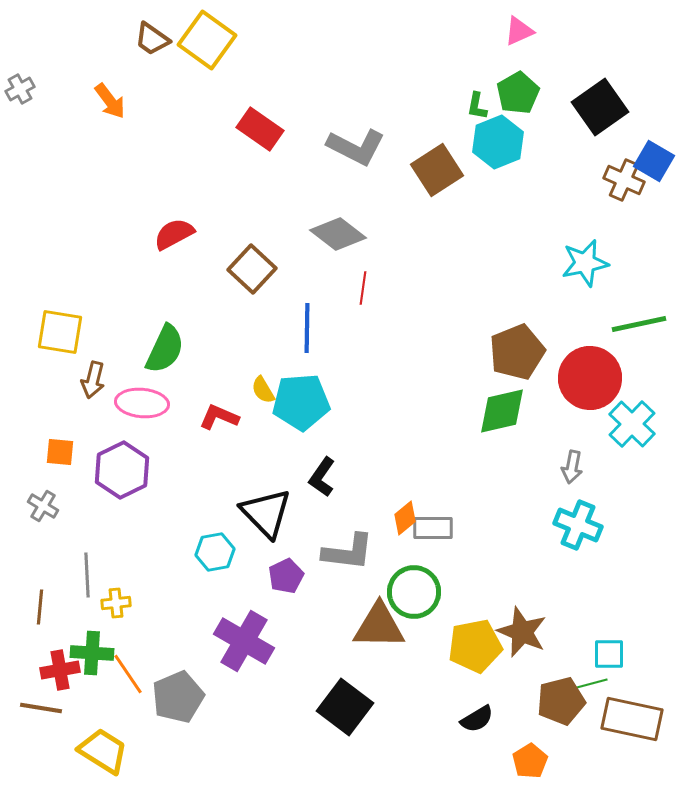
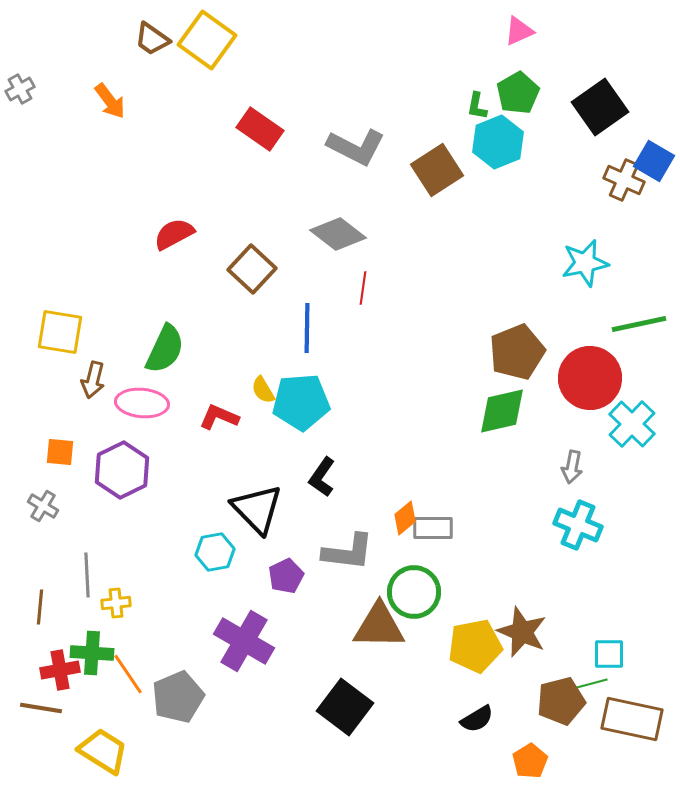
black triangle at (266, 513): moved 9 px left, 4 px up
